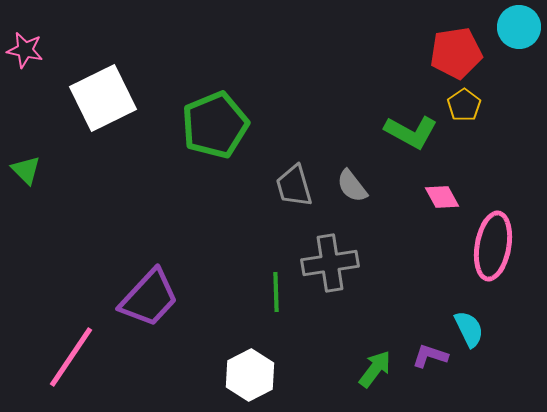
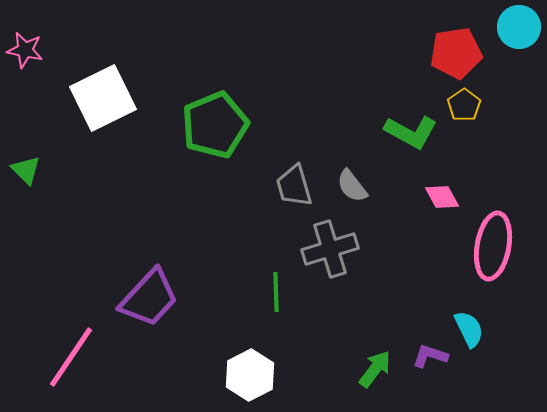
gray cross: moved 14 px up; rotated 8 degrees counterclockwise
